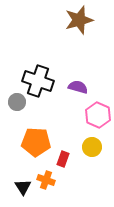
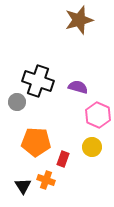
black triangle: moved 1 px up
